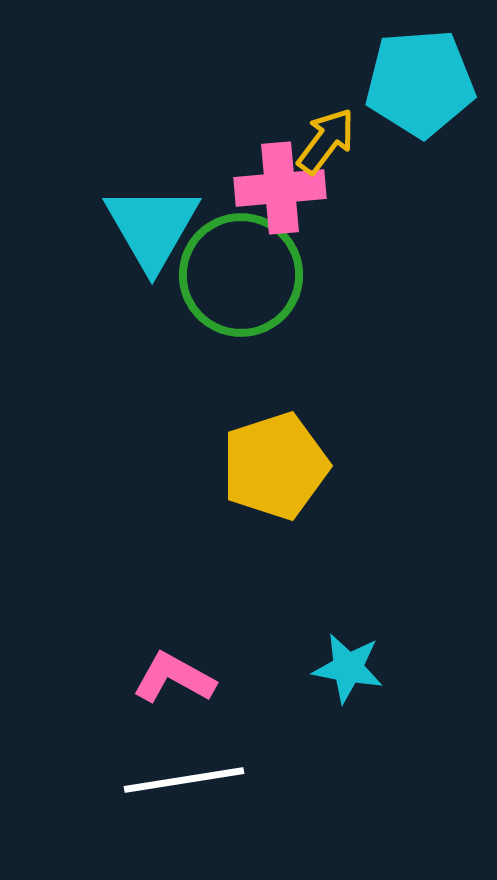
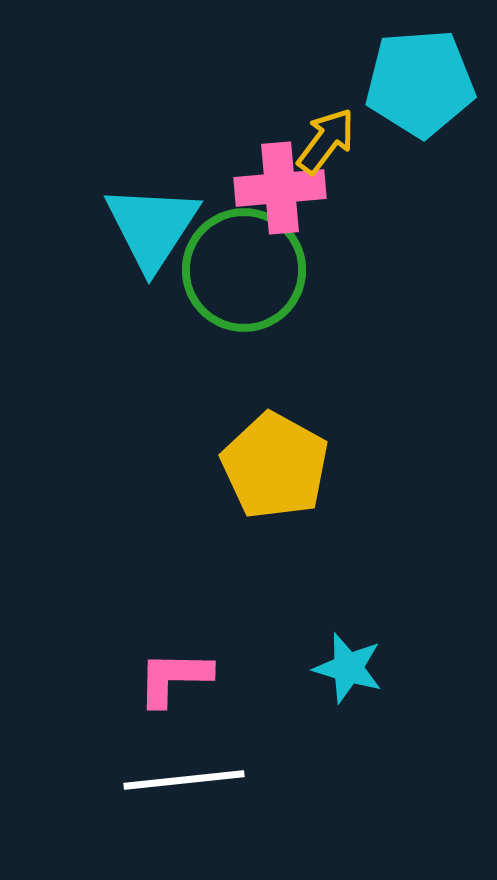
cyan triangle: rotated 3 degrees clockwise
green circle: moved 3 px right, 5 px up
yellow pentagon: rotated 25 degrees counterclockwise
cyan star: rotated 6 degrees clockwise
pink L-shape: rotated 28 degrees counterclockwise
white line: rotated 3 degrees clockwise
